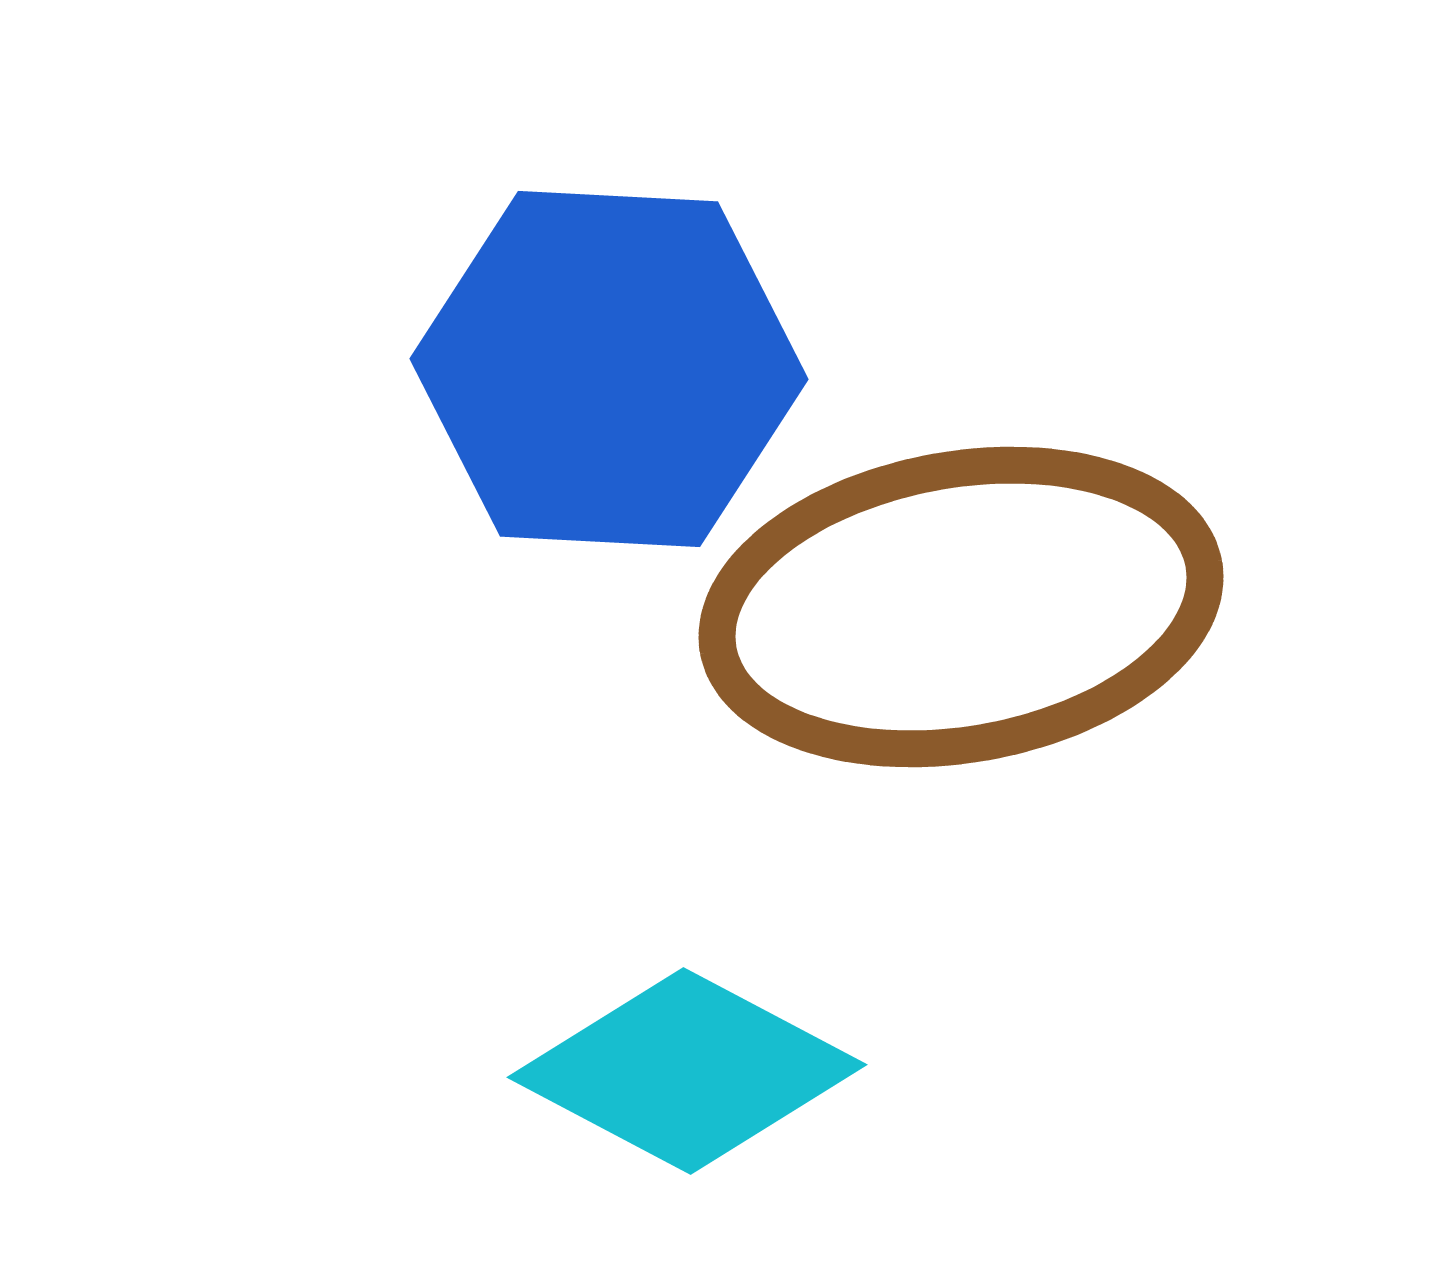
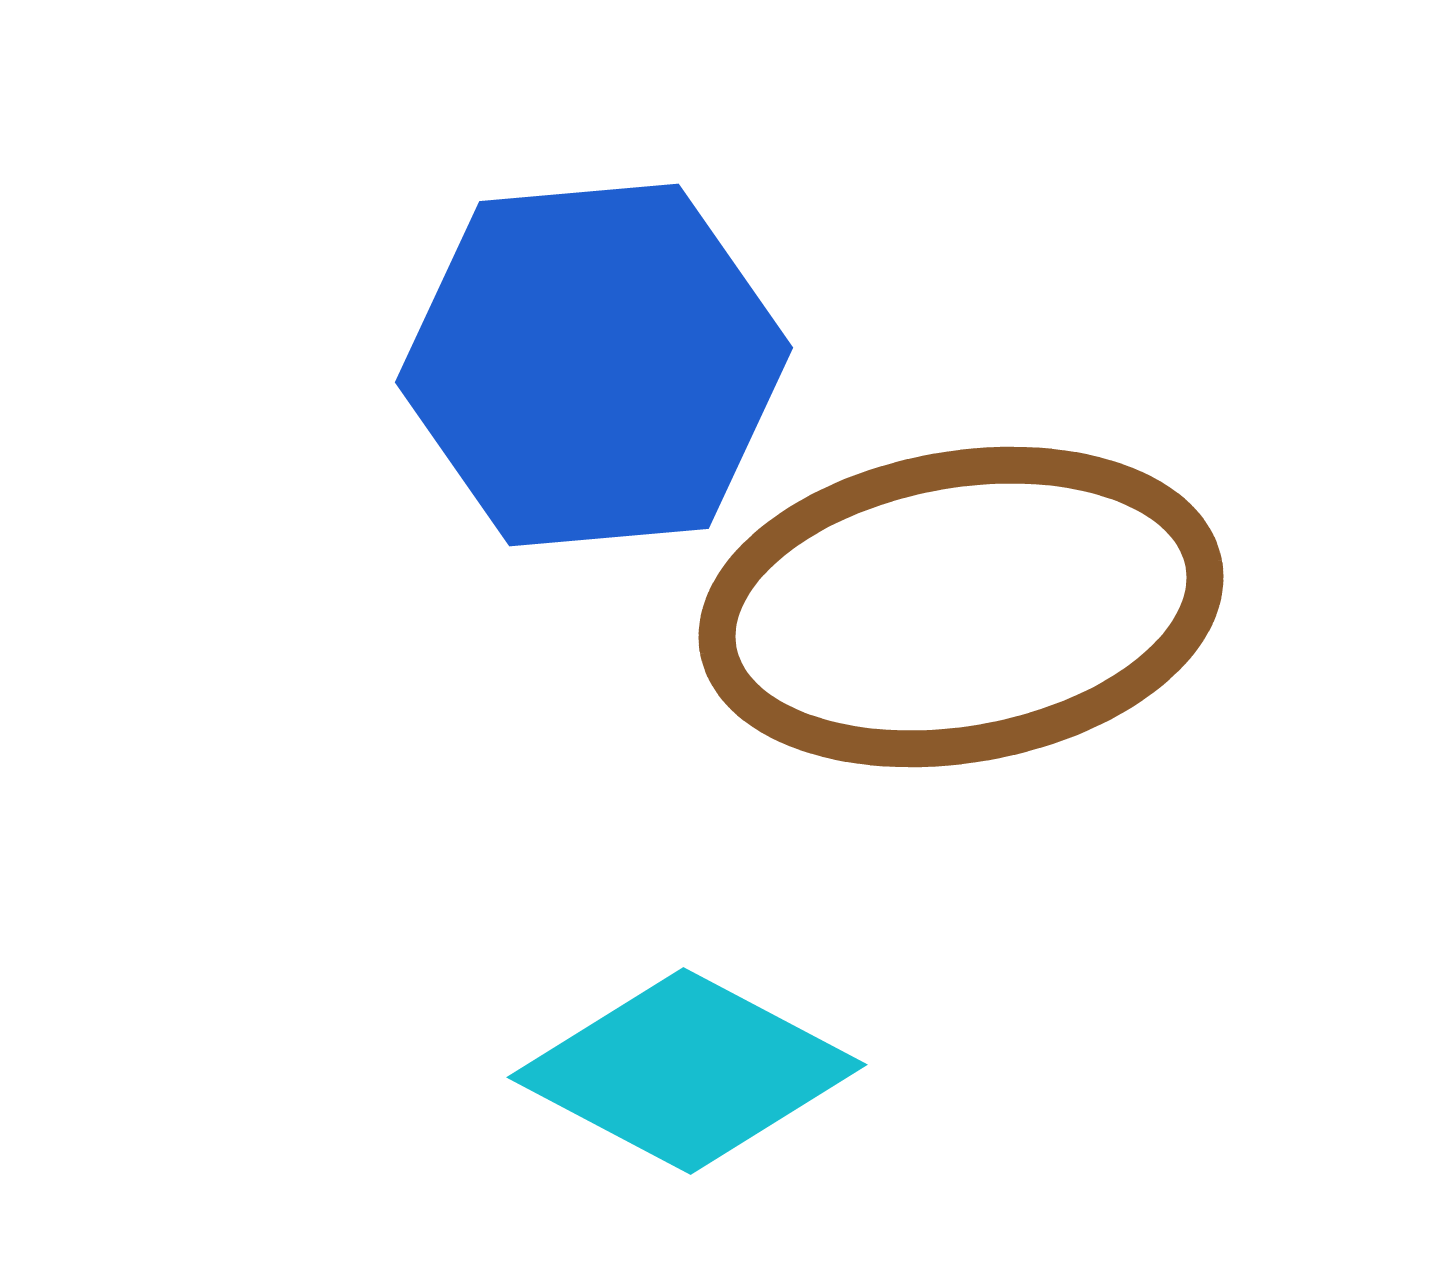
blue hexagon: moved 15 px left, 4 px up; rotated 8 degrees counterclockwise
